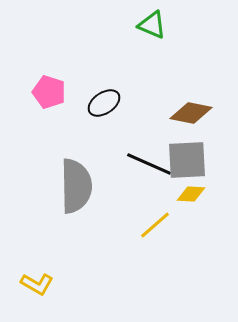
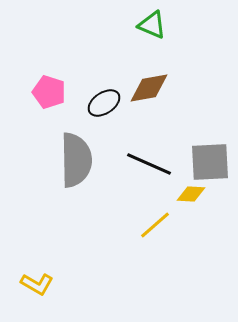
brown diamond: moved 42 px left, 25 px up; rotated 21 degrees counterclockwise
gray square: moved 23 px right, 2 px down
gray semicircle: moved 26 px up
